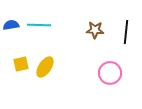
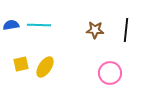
black line: moved 2 px up
